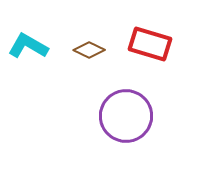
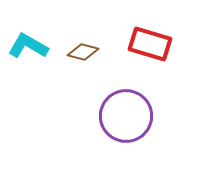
brown diamond: moved 6 px left, 2 px down; rotated 12 degrees counterclockwise
